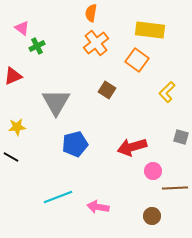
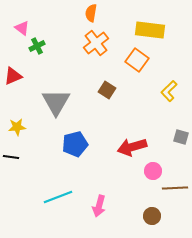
yellow L-shape: moved 2 px right, 1 px up
black line: rotated 21 degrees counterclockwise
pink arrow: moved 1 px right, 1 px up; rotated 85 degrees counterclockwise
